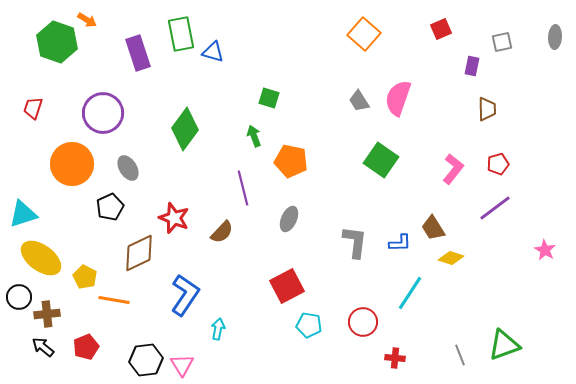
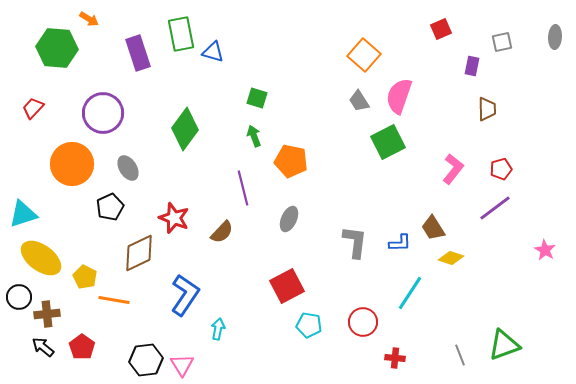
orange arrow at (87, 20): moved 2 px right, 1 px up
orange square at (364, 34): moved 21 px down
green hexagon at (57, 42): moved 6 px down; rotated 15 degrees counterclockwise
green square at (269, 98): moved 12 px left
pink semicircle at (398, 98): moved 1 px right, 2 px up
red trapezoid at (33, 108): rotated 25 degrees clockwise
green square at (381, 160): moved 7 px right, 18 px up; rotated 28 degrees clockwise
red pentagon at (498, 164): moved 3 px right, 5 px down
red pentagon at (86, 347): moved 4 px left; rotated 15 degrees counterclockwise
